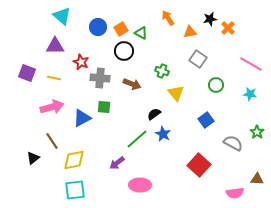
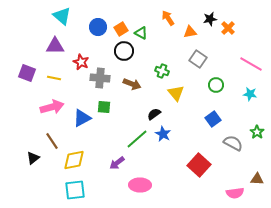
blue square: moved 7 px right, 1 px up
